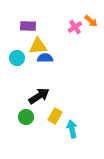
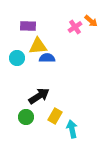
blue semicircle: moved 2 px right
